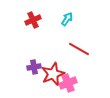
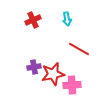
cyan arrow: rotated 136 degrees clockwise
red star: rotated 10 degrees clockwise
pink cross: moved 4 px right, 2 px down; rotated 18 degrees clockwise
